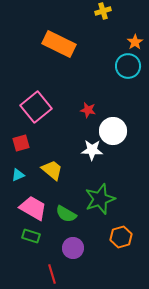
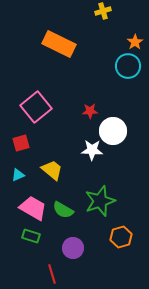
red star: moved 2 px right, 1 px down; rotated 14 degrees counterclockwise
green star: moved 2 px down
green semicircle: moved 3 px left, 4 px up
